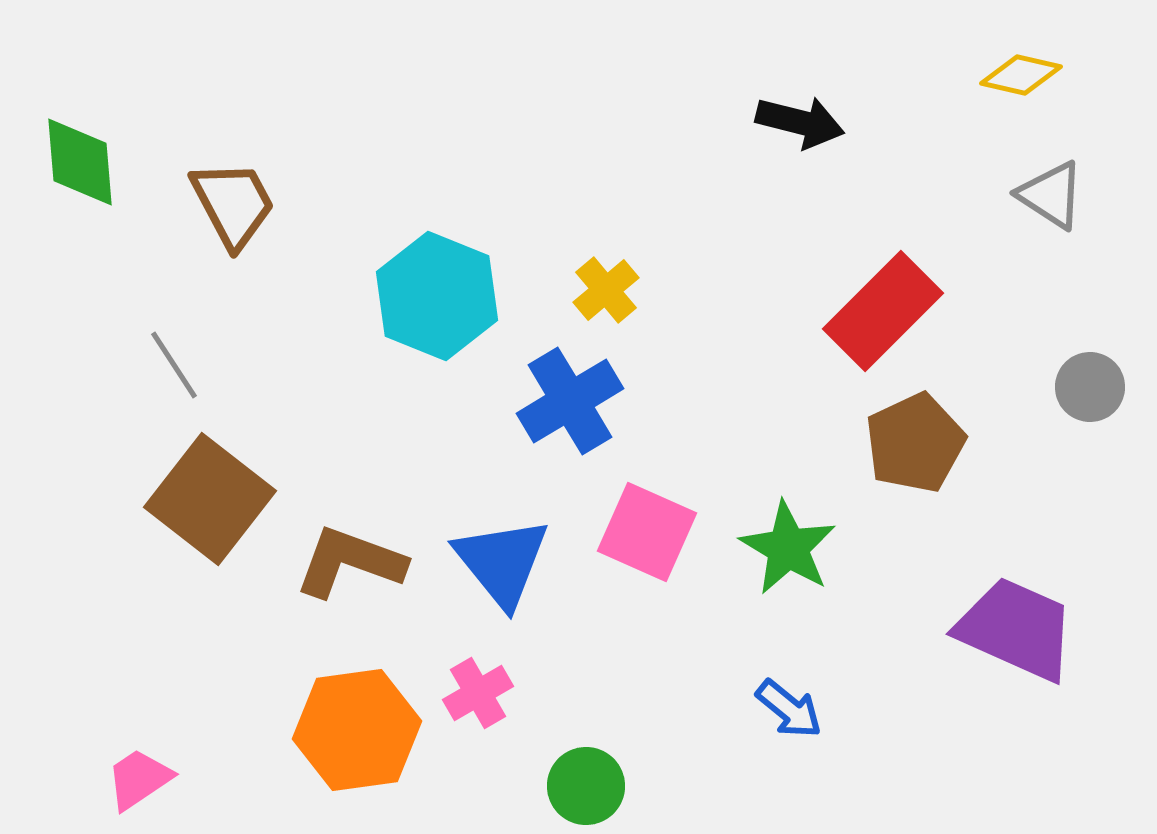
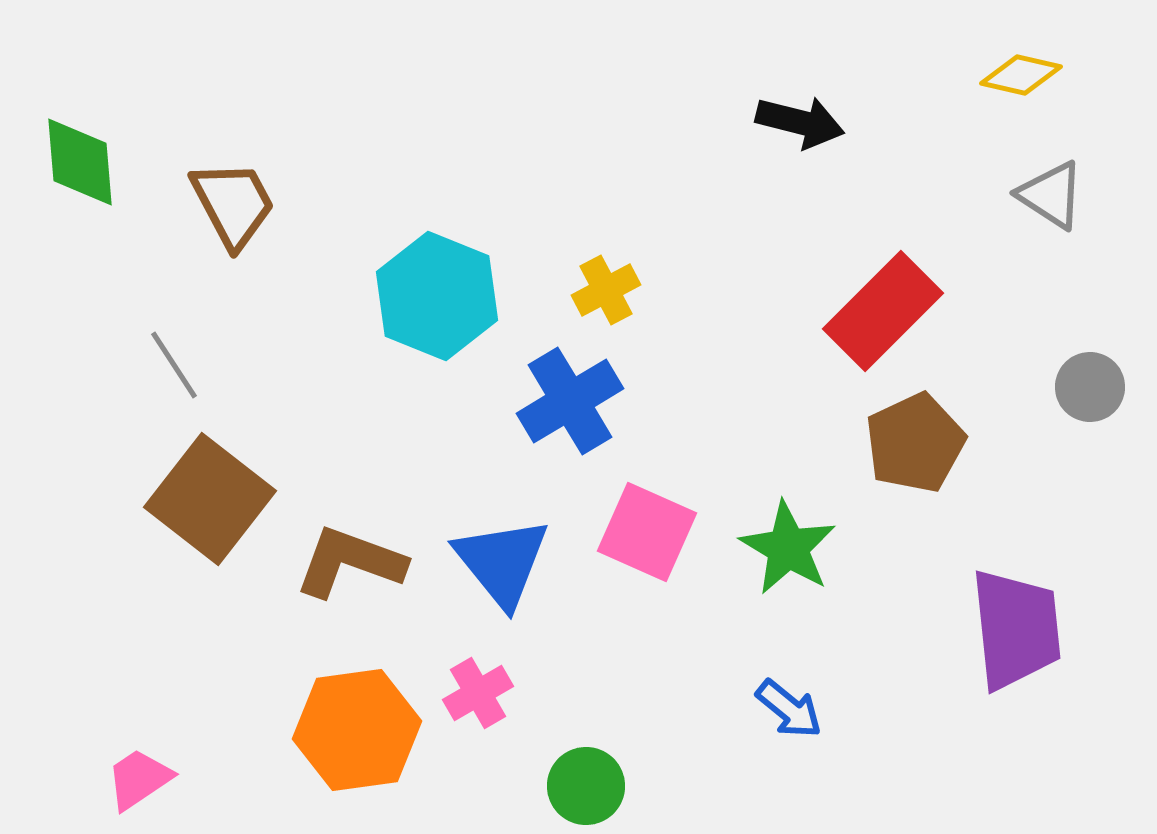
yellow cross: rotated 12 degrees clockwise
purple trapezoid: rotated 60 degrees clockwise
